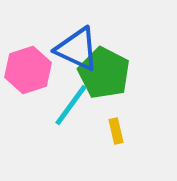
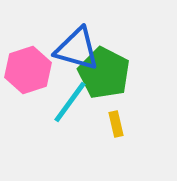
blue triangle: rotated 9 degrees counterclockwise
cyan line: moved 1 px left, 3 px up
yellow rectangle: moved 7 px up
